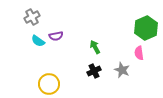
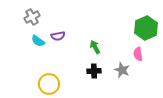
purple semicircle: moved 2 px right
pink semicircle: moved 1 px left, 1 px down
black cross: rotated 24 degrees clockwise
